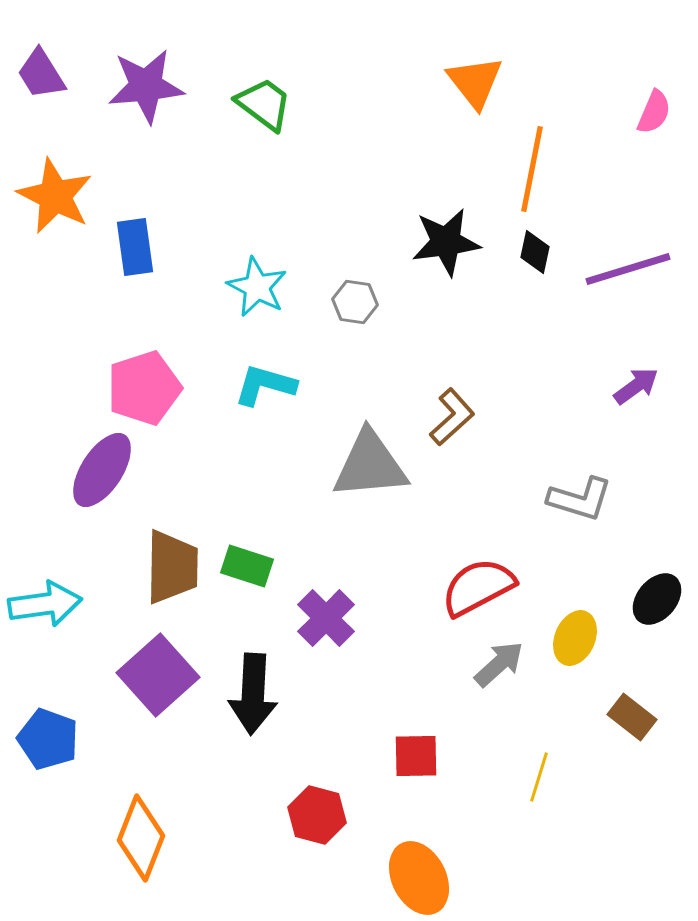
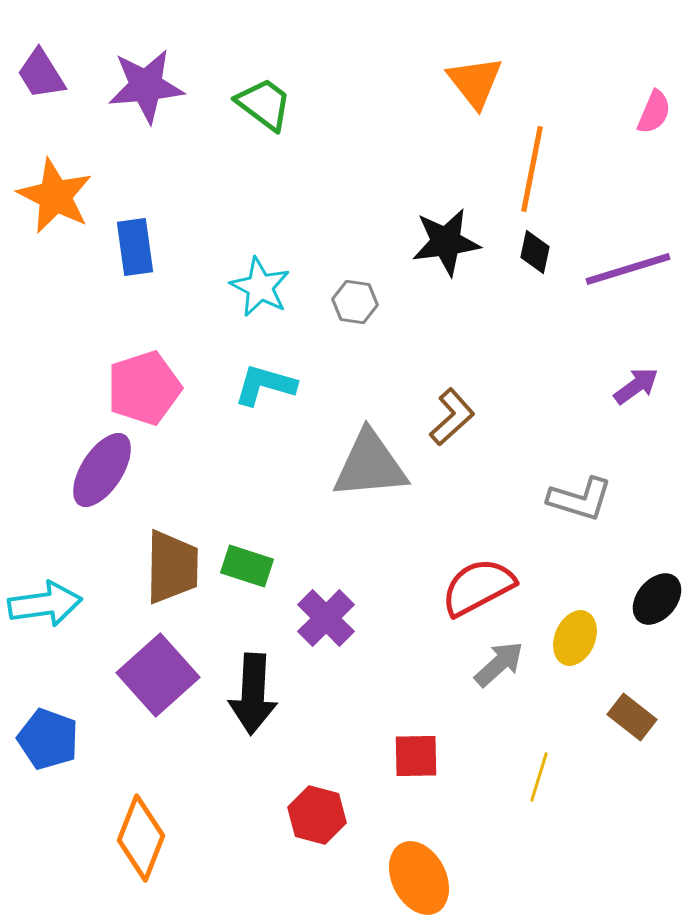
cyan star: moved 3 px right
